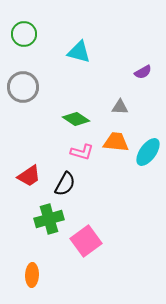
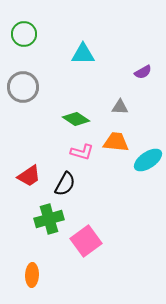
cyan triangle: moved 4 px right, 2 px down; rotated 15 degrees counterclockwise
cyan ellipse: moved 8 px down; rotated 20 degrees clockwise
